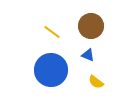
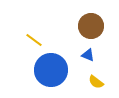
yellow line: moved 18 px left, 8 px down
